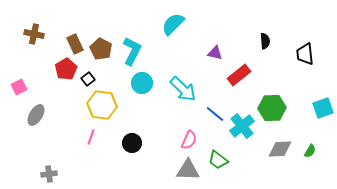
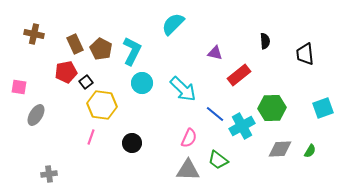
red pentagon: moved 3 px down; rotated 20 degrees clockwise
black square: moved 2 px left, 3 px down
pink square: rotated 35 degrees clockwise
cyan cross: rotated 10 degrees clockwise
pink semicircle: moved 2 px up
